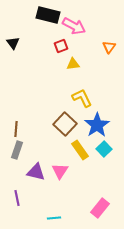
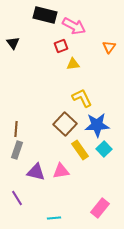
black rectangle: moved 3 px left
blue star: rotated 30 degrees clockwise
pink triangle: moved 1 px right; rotated 48 degrees clockwise
purple line: rotated 21 degrees counterclockwise
